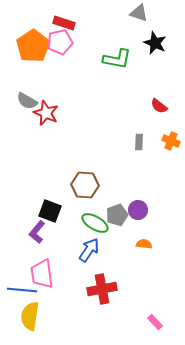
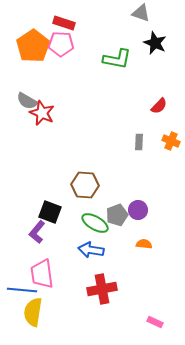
gray triangle: moved 2 px right
pink pentagon: moved 1 px right, 2 px down; rotated 15 degrees clockwise
red semicircle: rotated 84 degrees counterclockwise
red star: moved 4 px left
black square: moved 1 px down
blue arrow: moved 2 px right; rotated 115 degrees counterclockwise
yellow semicircle: moved 3 px right, 4 px up
pink rectangle: rotated 21 degrees counterclockwise
